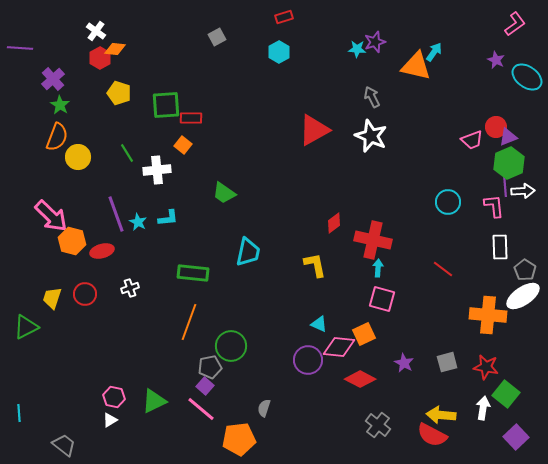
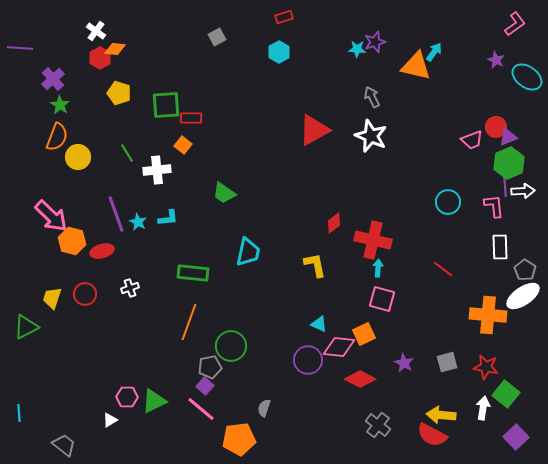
pink hexagon at (114, 397): moved 13 px right; rotated 10 degrees counterclockwise
